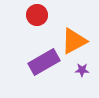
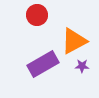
purple rectangle: moved 1 px left, 2 px down
purple star: moved 4 px up
